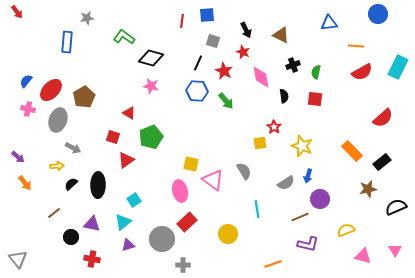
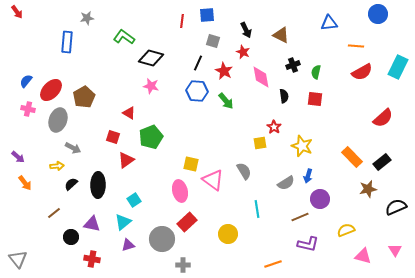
orange rectangle at (352, 151): moved 6 px down
